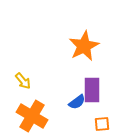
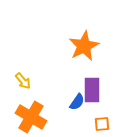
blue semicircle: rotated 18 degrees counterclockwise
orange cross: moved 1 px left, 1 px down
